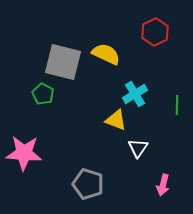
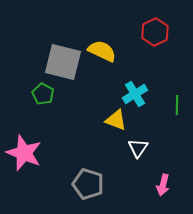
yellow semicircle: moved 4 px left, 3 px up
pink star: rotated 18 degrees clockwise
